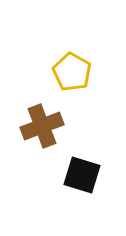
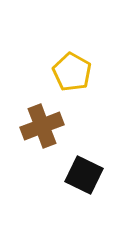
black square: moved 2 px right; rotated 9 degrees clockwise
